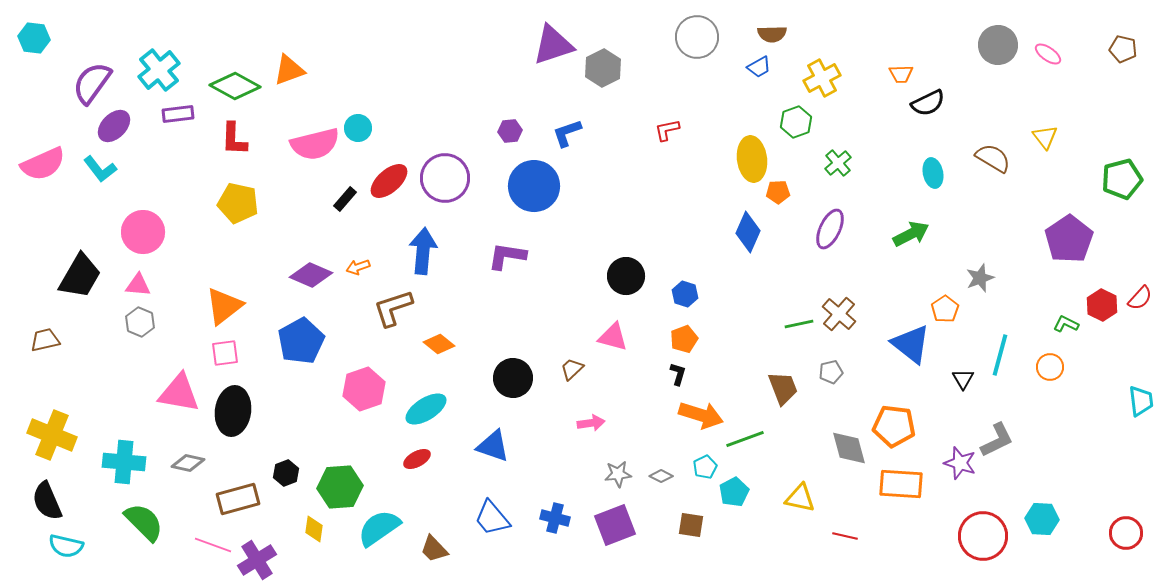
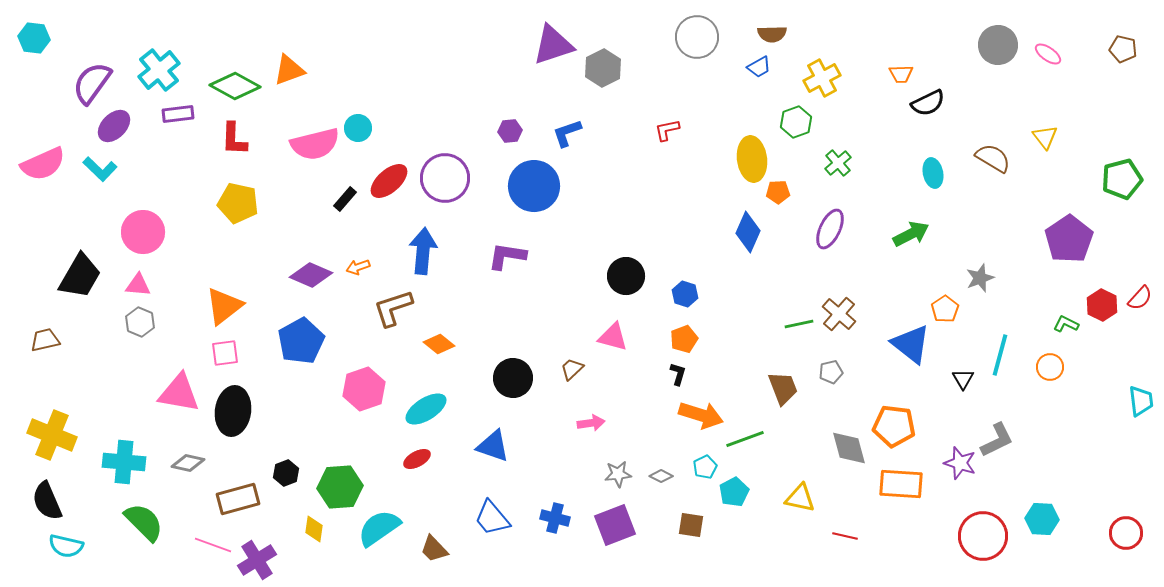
cyan L-shape at (100, 169): rotated 8 degrees counterclockwise
